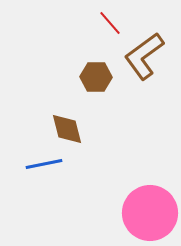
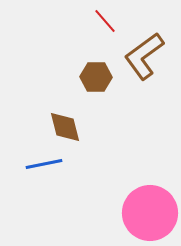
red line: moved 5 px left, 2 px up
brown diamond: moved 2 px left, 2 px up
